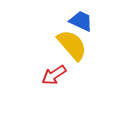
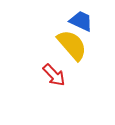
red arrow: rotated 100 degrees counterclockwise
